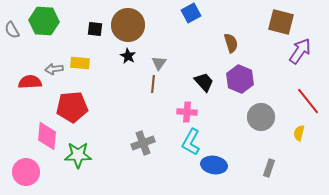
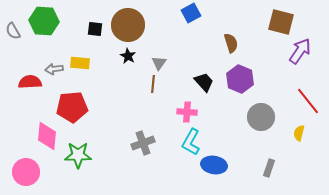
gray semicircle: moved 1 px right, 1 px down
